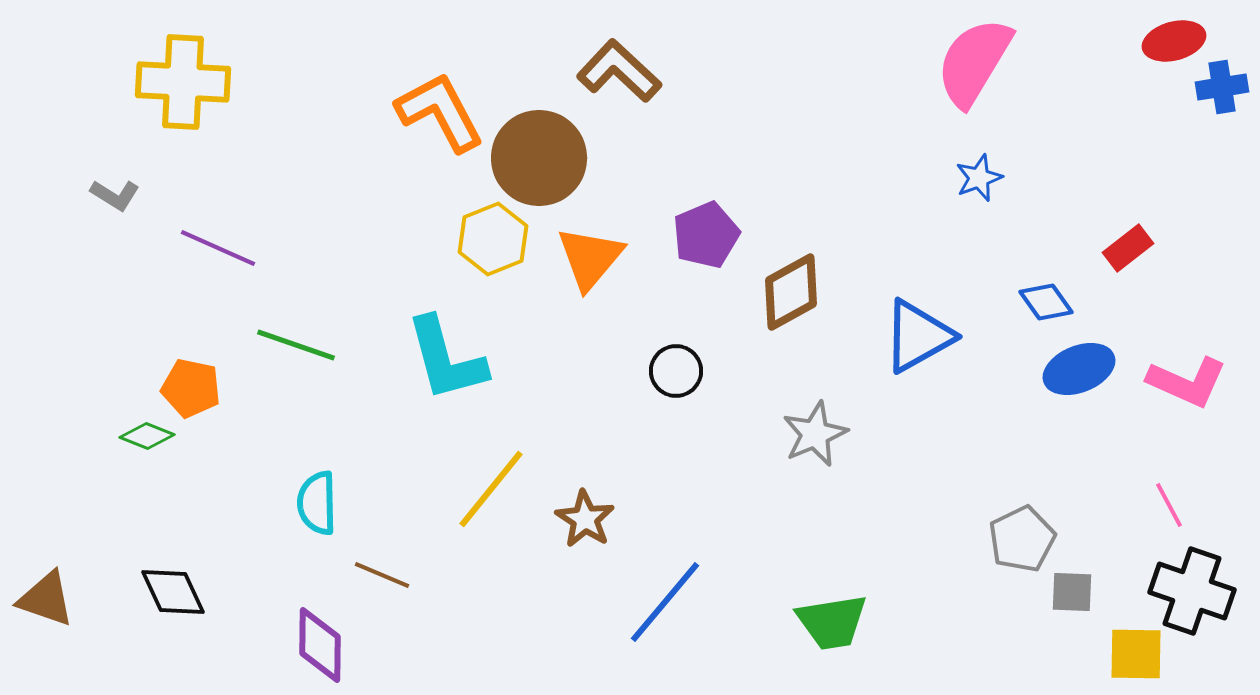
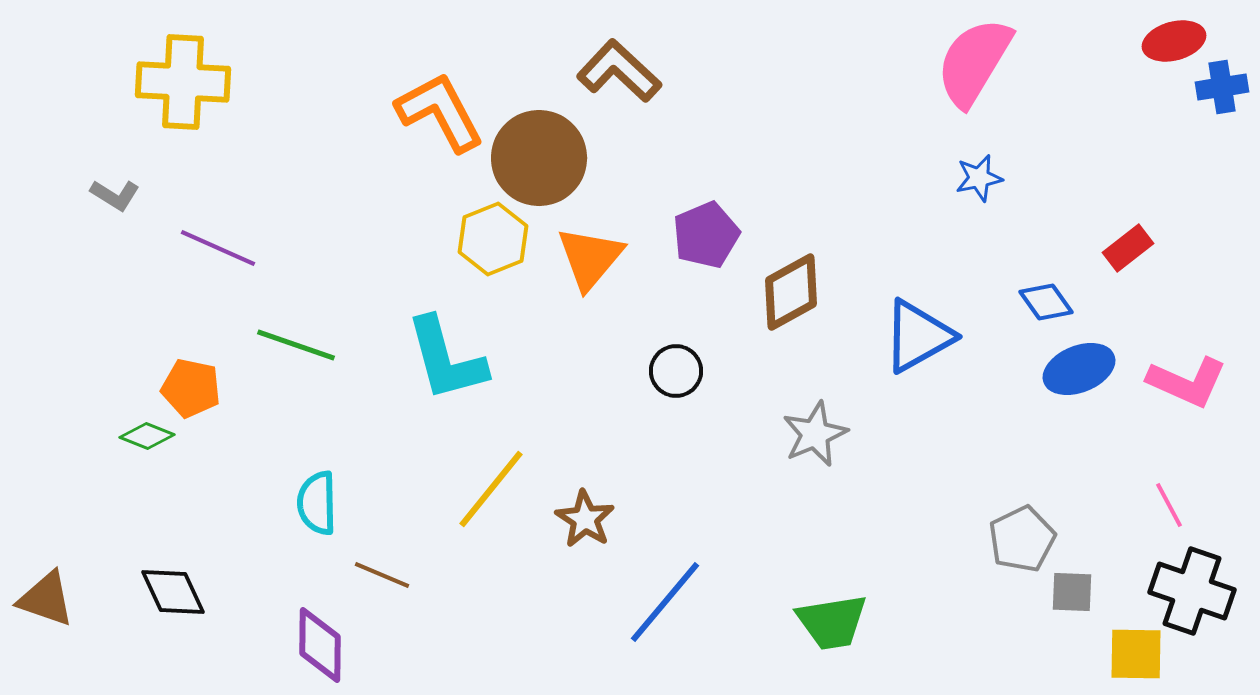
blue star: rotated 9 degrees clockwise
